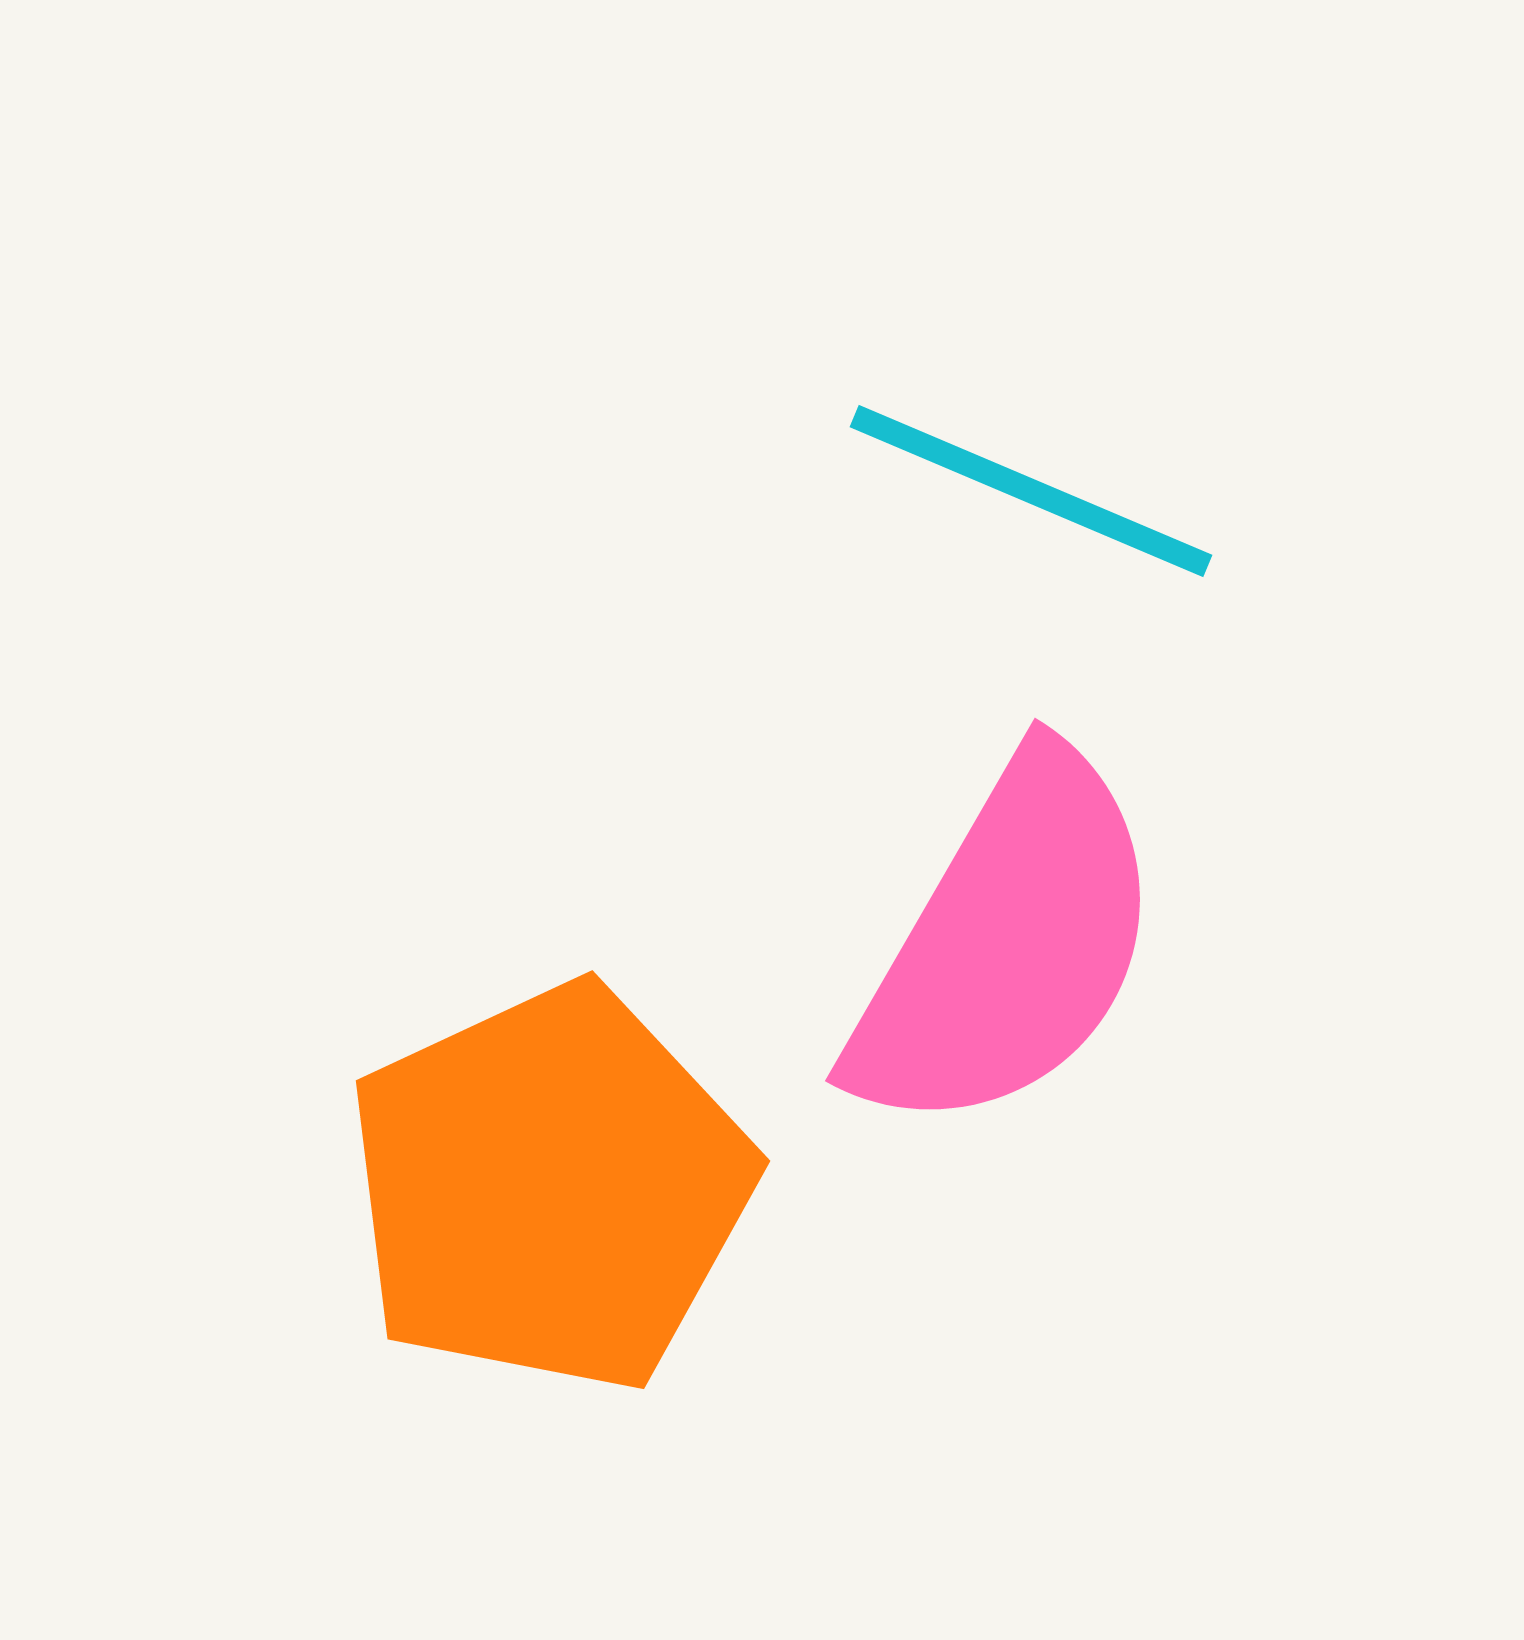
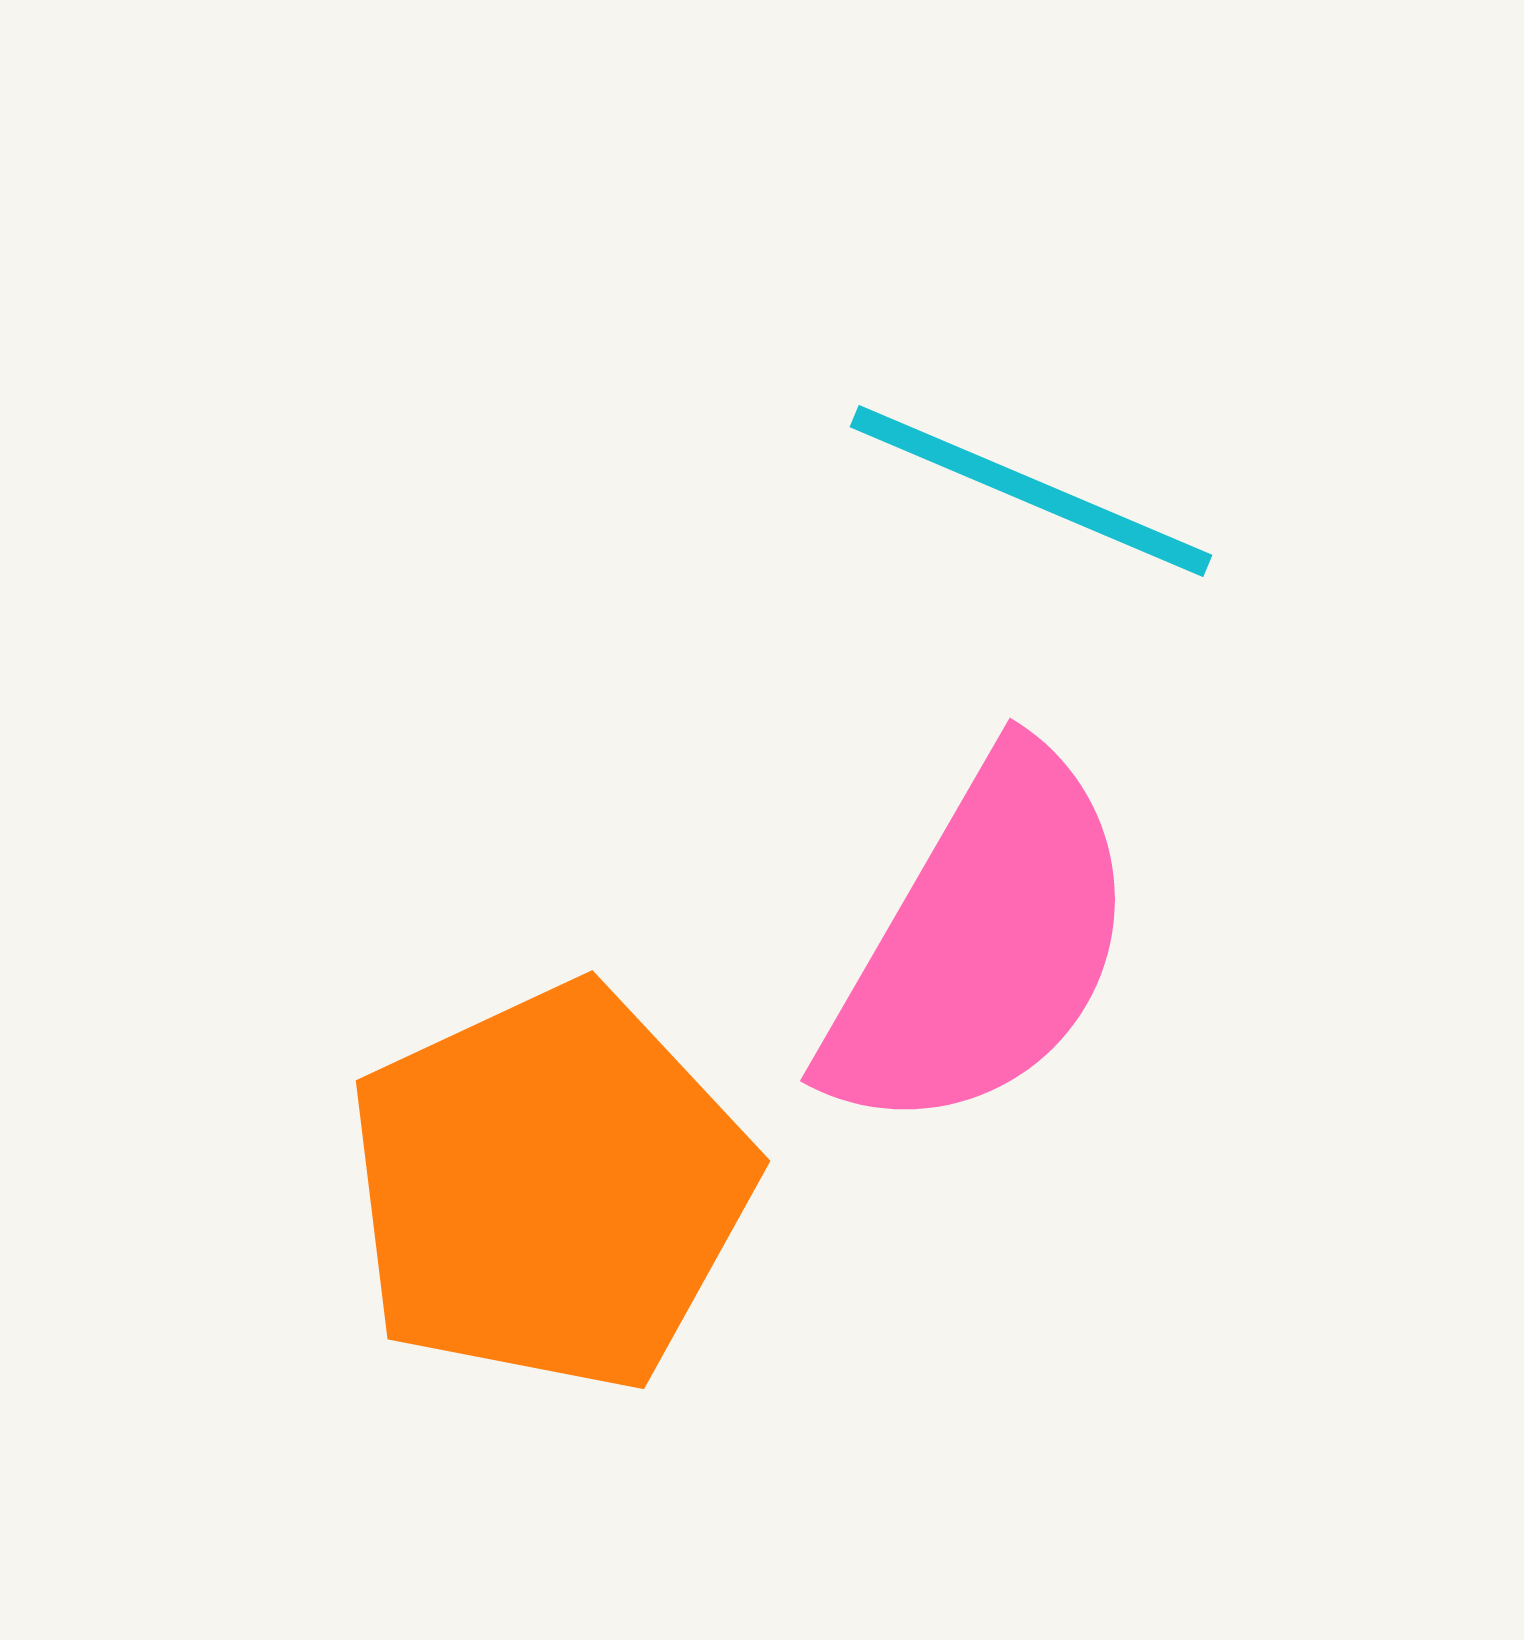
pink semicircle: moved 25 px left
